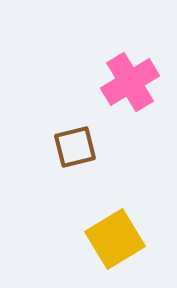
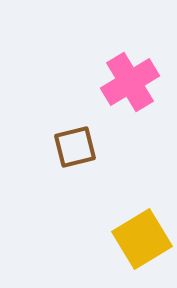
yellow square: moved 27 px right
